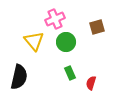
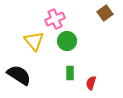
brown square: moved 8 px right, 14 px up; rotated 21 degrees counterclockwise
green circle: moved 1 px right, 1 px up
green rectangle: rotated 24 degrees clockwise
black semicircle: moved 2 px up; rotated 70 degrees counterclockwise
